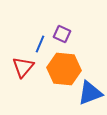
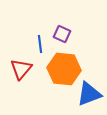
blue line: rotated 30 degrees counterclockwise
red triangle: moved 2 px left, 2 px down
blue triangle: moved 1 px left, 1 px down
